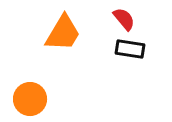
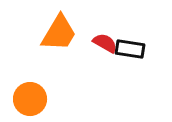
red semicircle: moved 19 px left, 24 px down; rotated 20 degrees counterclockwise
orange trapezoid: moved 4 px left
